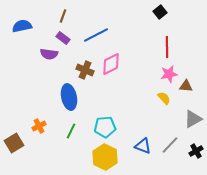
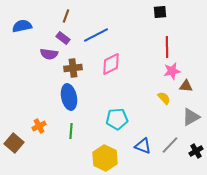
black square: rotated 32 degrees clockwise
brown line: moved 3 px right
brown cross: moved 12 px left, 2 px up; rotated 30 degrees counterclockwise
pink star: moved 3 px right, 3 px up
gray triangle: moved 2 px left, 2 px up
cyan pentagon: moved 12 px right, 8 px up
green line: rotated 21 degrees counterclockwise
brown square: rotated 18 degrees counterclockwise
yellow hexagon: moved 1 px down
